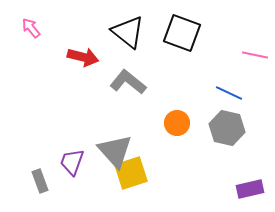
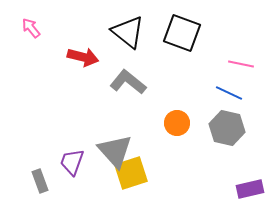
pink line: moved 14 px left, 9 px down
